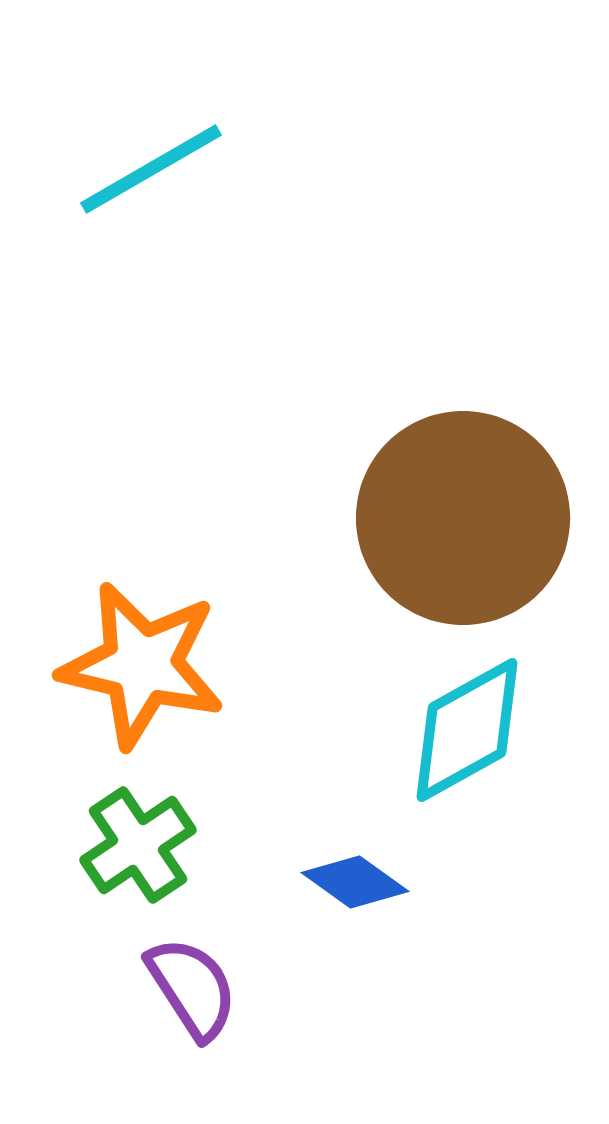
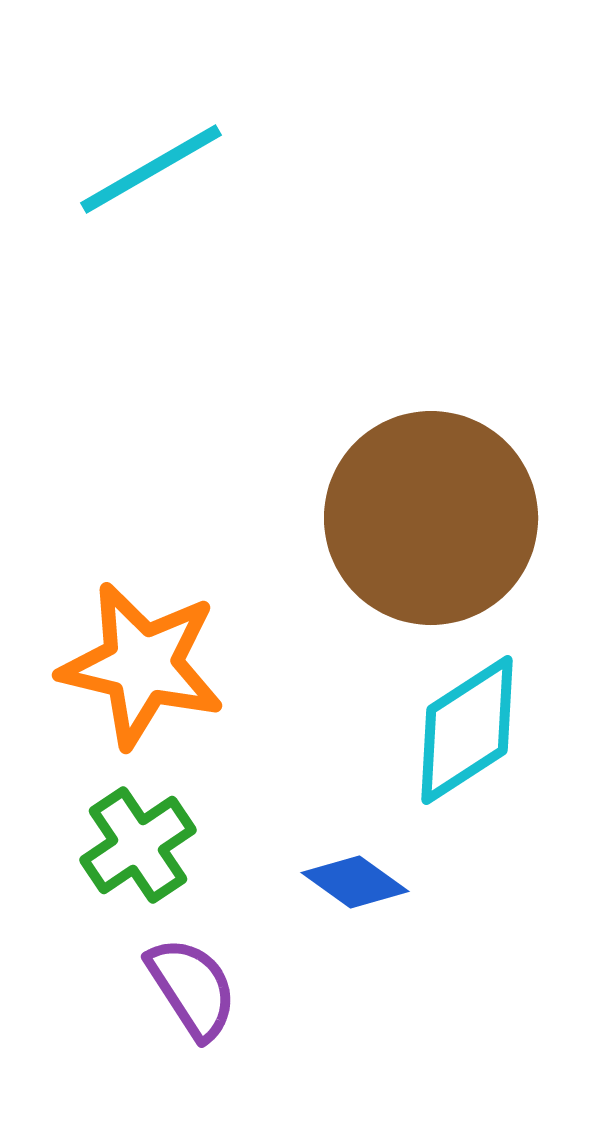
brown circle: moved 32 px left
cyan diamond: rotated 4 degrees counterclockwise
